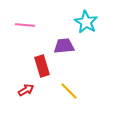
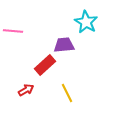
pink line: moved 12 px left, 6 px down
purple trapezoid: moved 1 px up
red rectangle: moved 3 px right, 1 px up; rotated 65 degrees clockwise
yellow line: moved 2 px left, 2 px down; rotated 18 degrees clockwise
